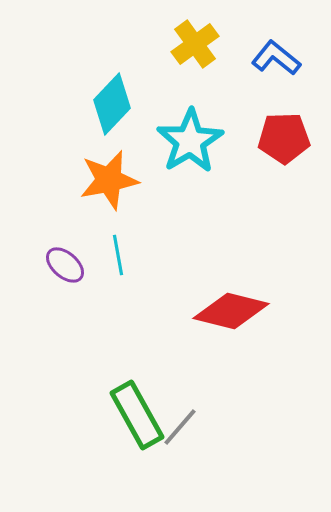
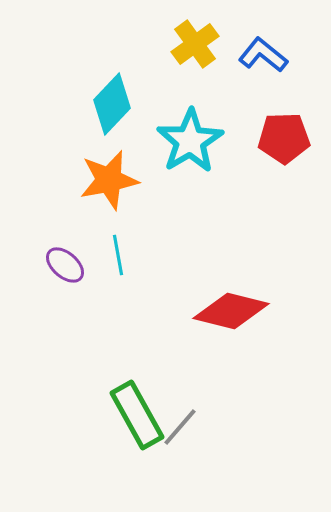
blue L-shape: moved 13 px left, 3 px up
